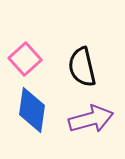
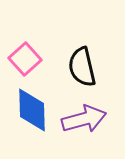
blue diamond: rotated 9 degrees counterclockwise
purple arrow: moved 7 px left
